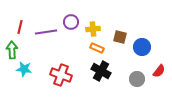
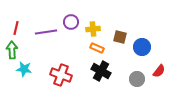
red line: moved 4 px left, 1 px down
